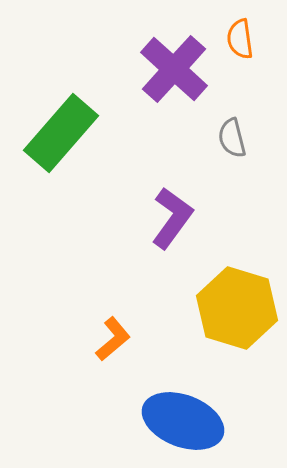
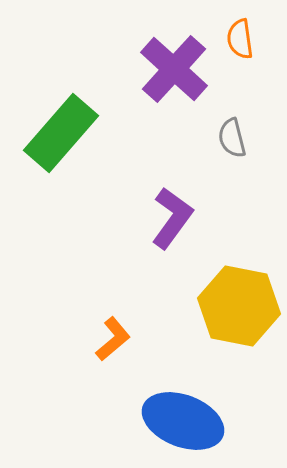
yellow hexagon: moved 2 px right, 2 px up; rotated 6 degrees counterclockwise
